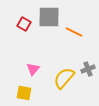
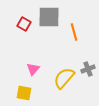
orange line: rotated 48 degrees clockwise
